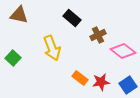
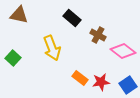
brown cross: rotated 35 degrees counterclockwise
